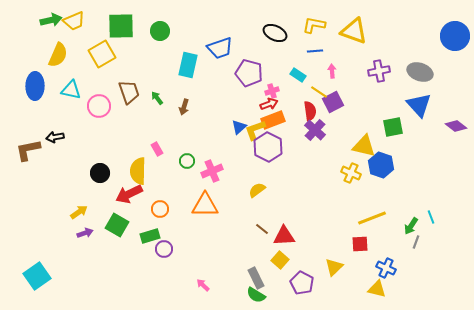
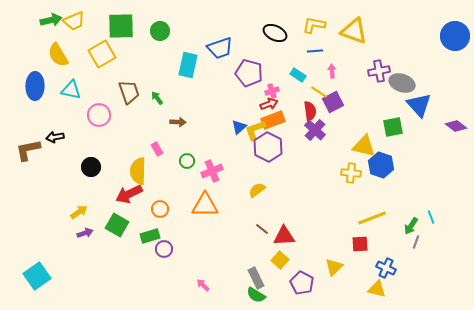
yellow semicircle at (58, 55): rotated 125 degrees clockwise
gray ellipse at (420, 72): moved 18 px left, 11 px down
pink circle at (99, 106): moved 9 px down
brown arrow at (184, 107): moved 6 px left, 15 px down; rotated 105 degrees counterclockwise
black circle at (100, 173): moved 9 px left, 6 px up
yellow cross at (351, 173): rotated 18 degrees counterclockwise
